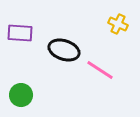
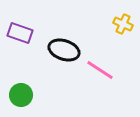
yellow cross: moved 5 px right
purple rectangle: rotated 15 degrees clockwise
